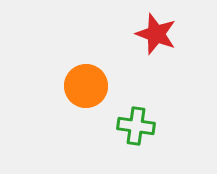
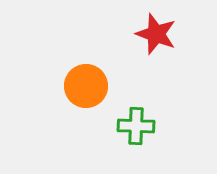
green cross: rotated 6 degrees counterclockwise
